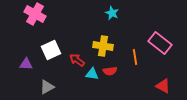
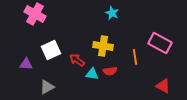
pink rectangle: rotated 10 degrees counterclockwise
